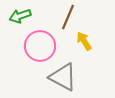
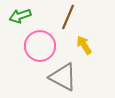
yellow arrow: moved 4 px down
